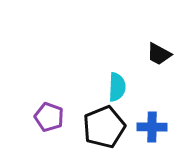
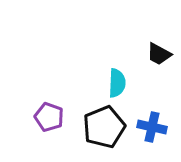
cyan semicircle: moved 4 px up
blue cross: rotated 12 degrees clockwise
